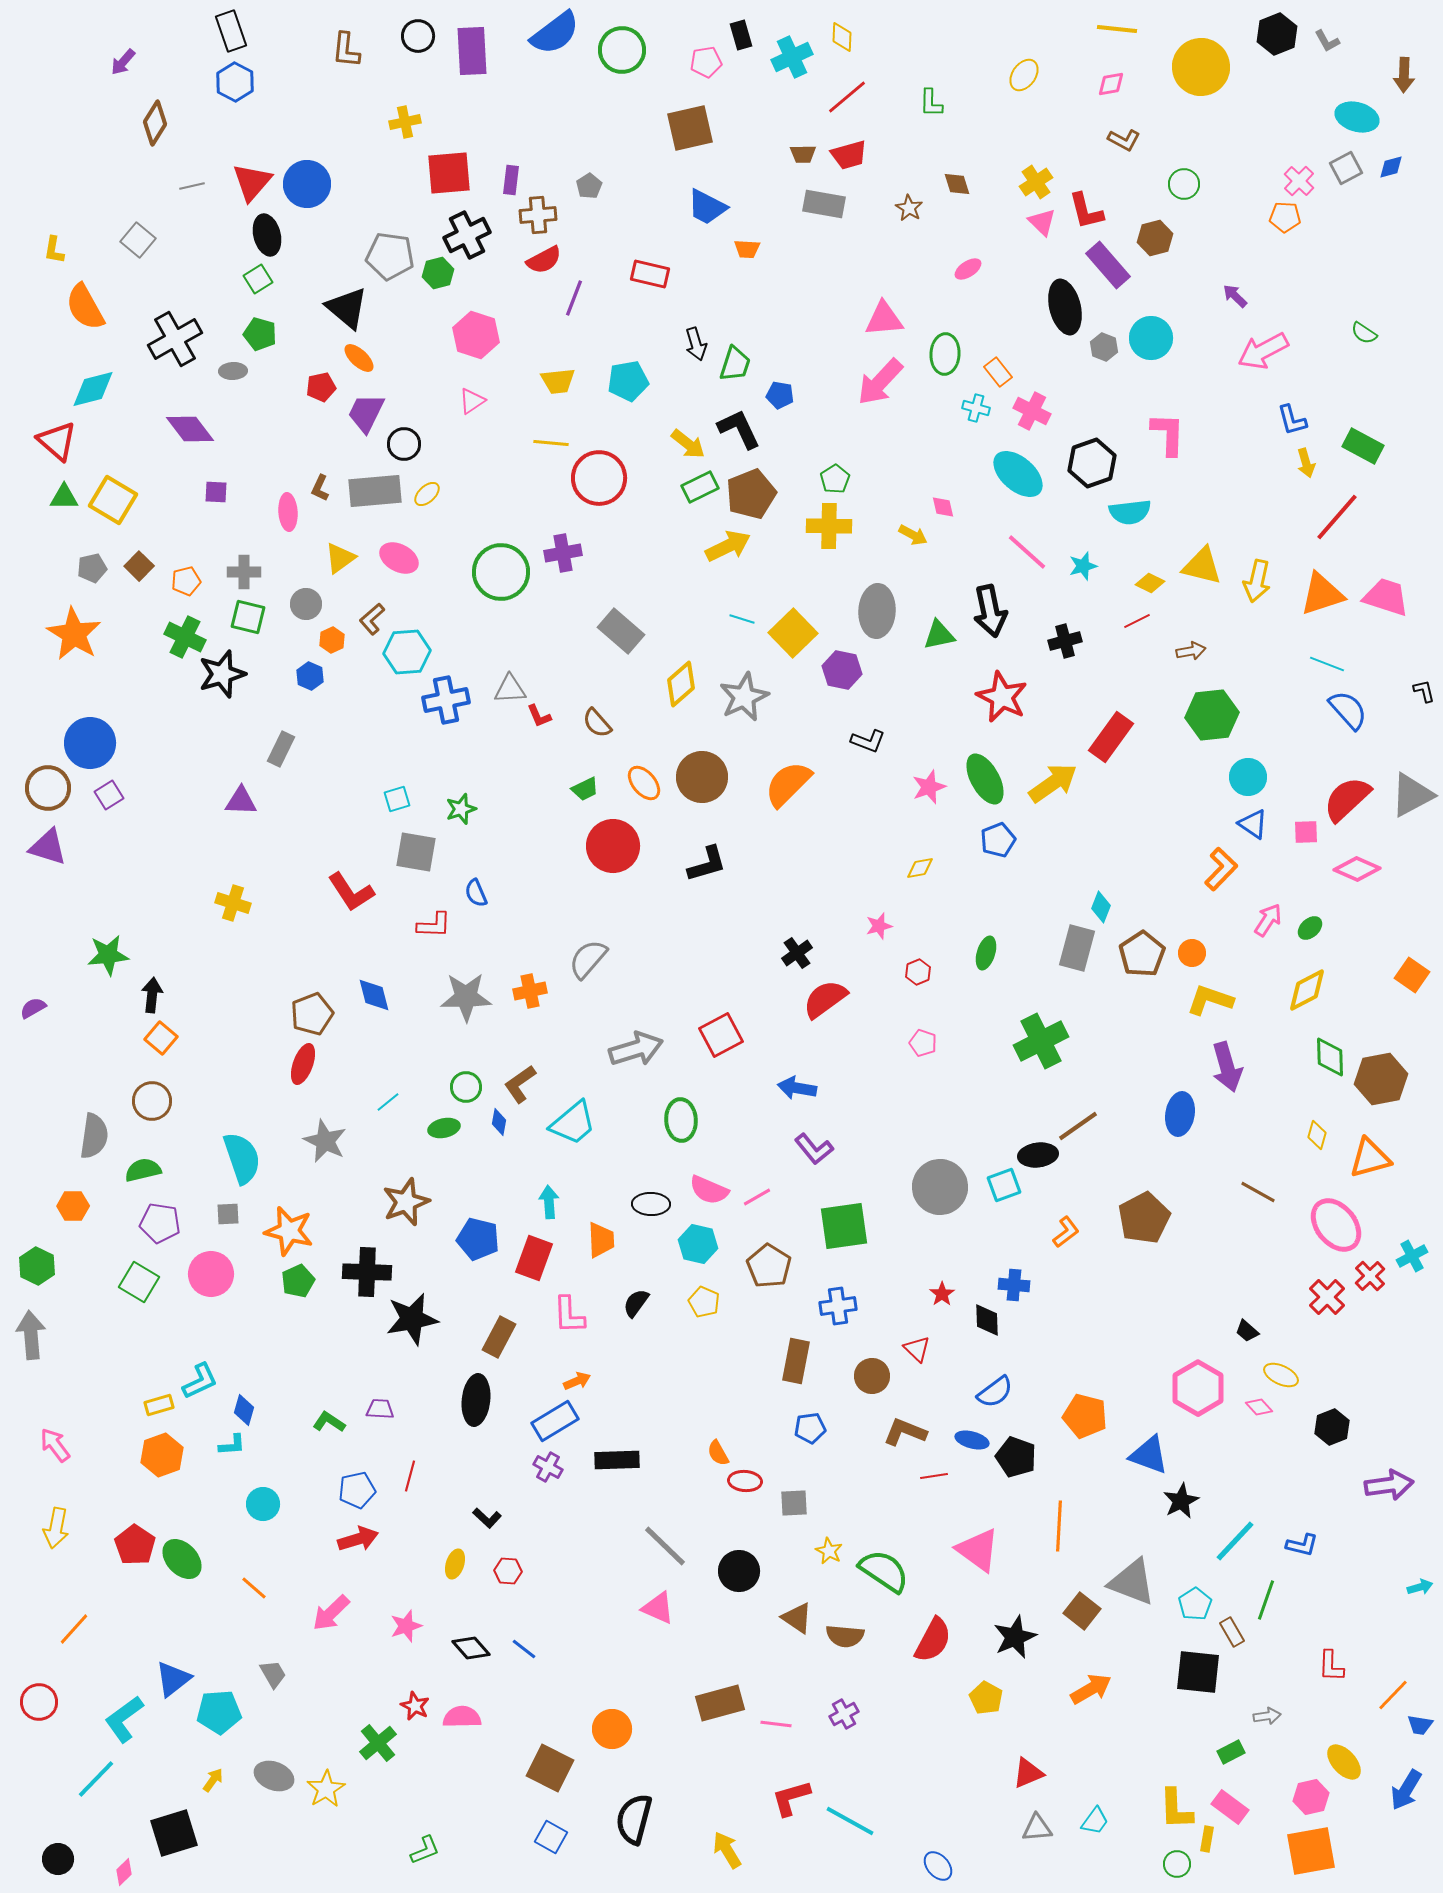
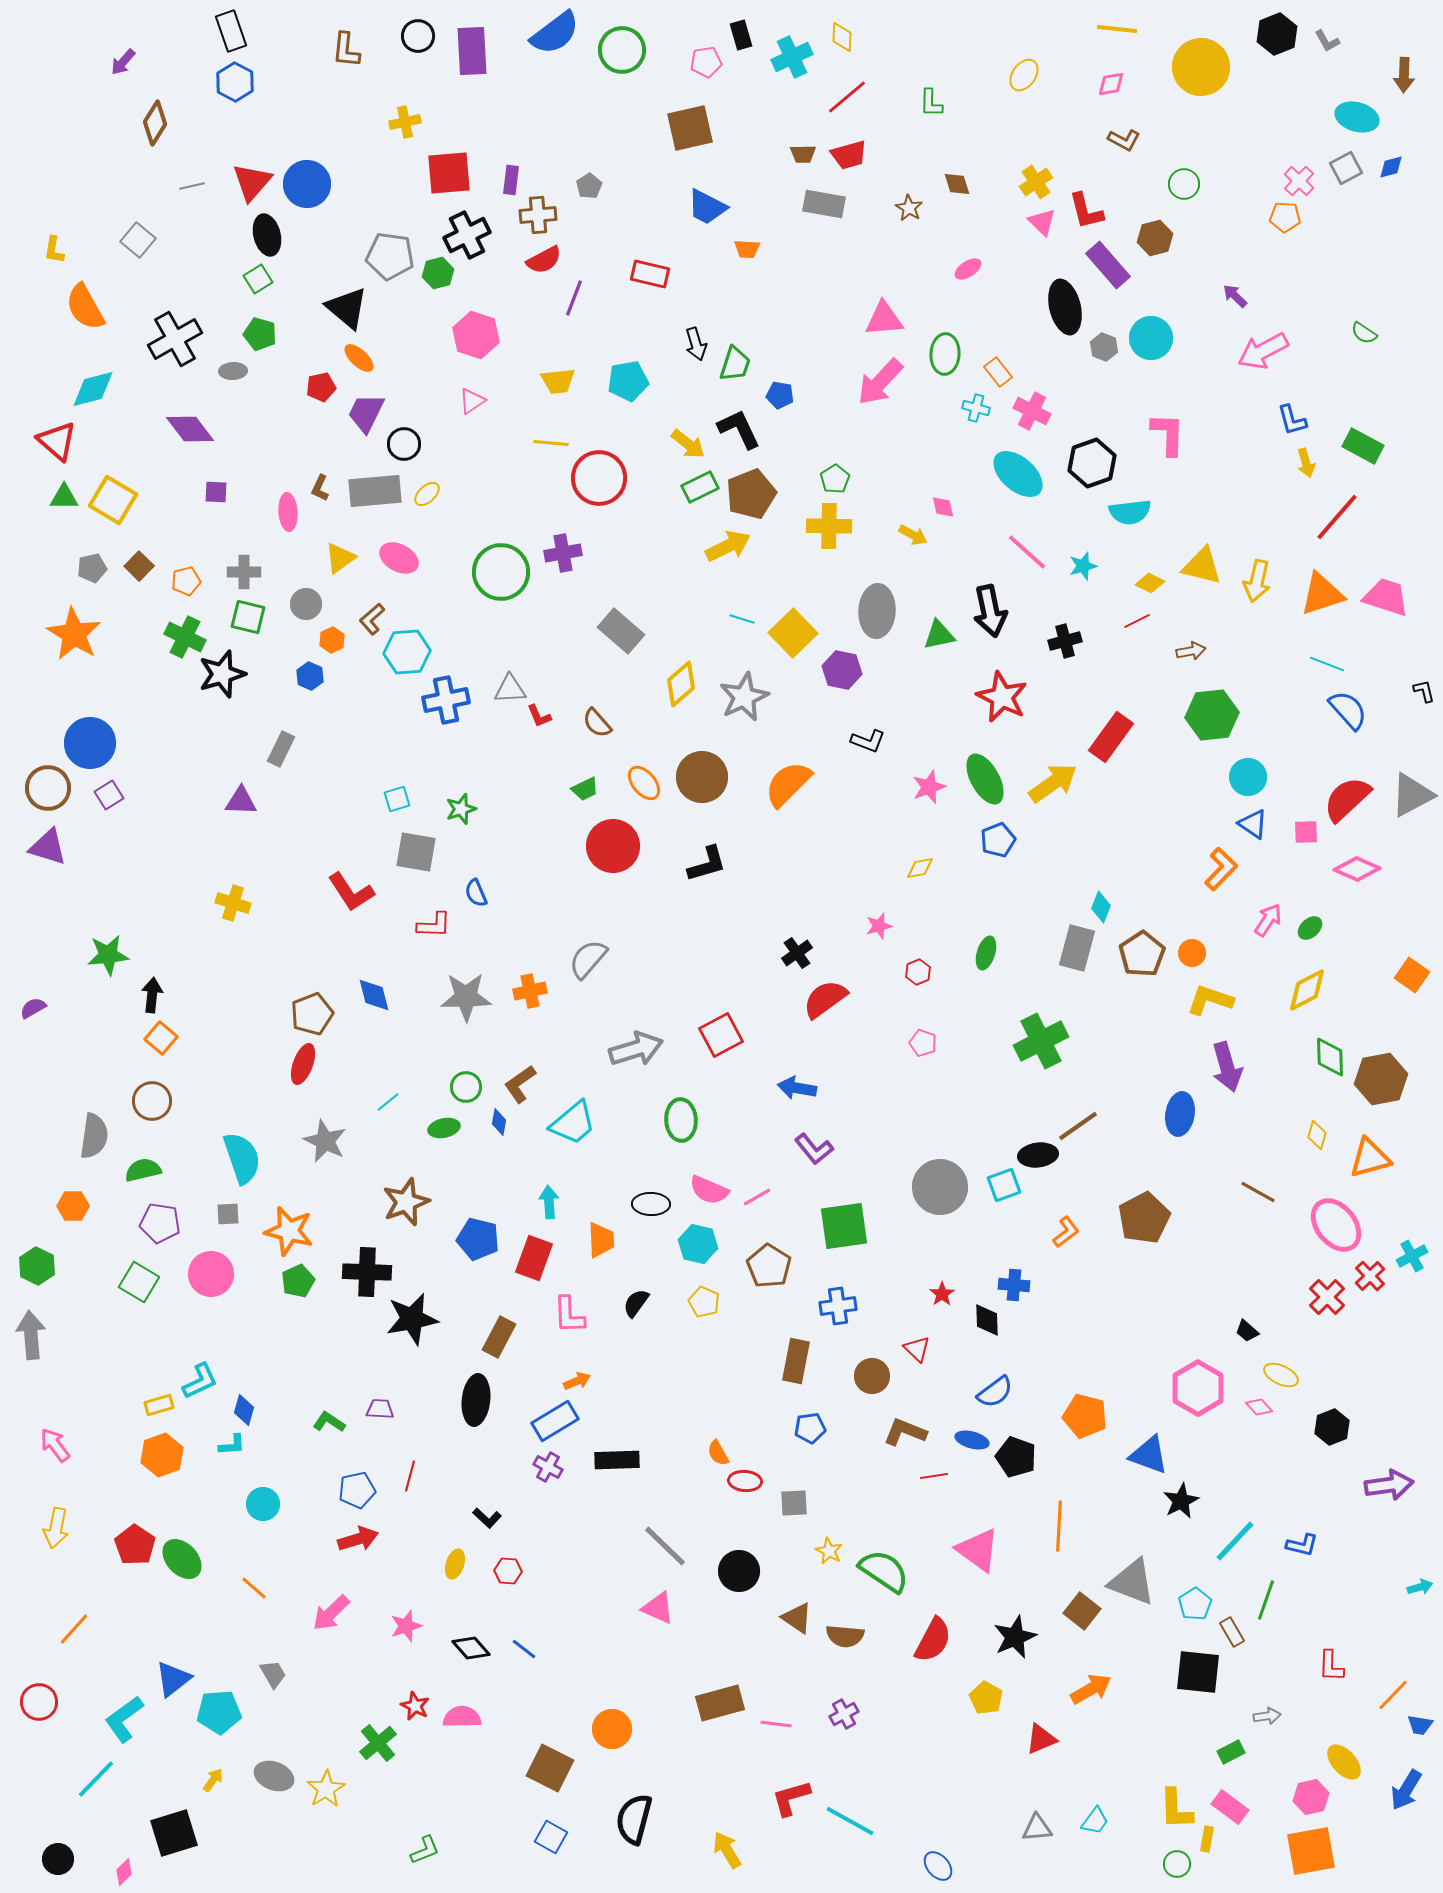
red triangle at (1028, 1773): moved 13 px right, 34 px up
